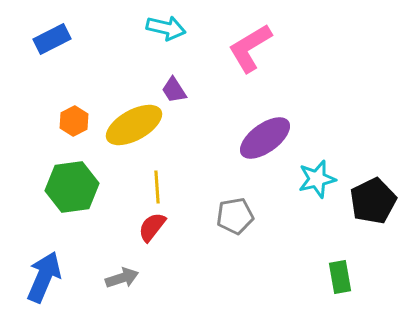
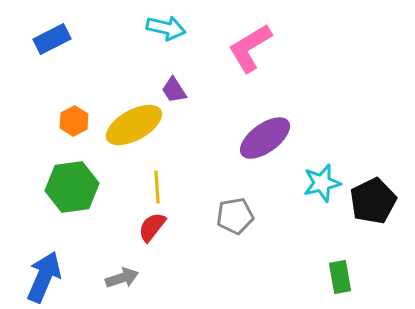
cyan star: moved 5 px right, 4 px down
